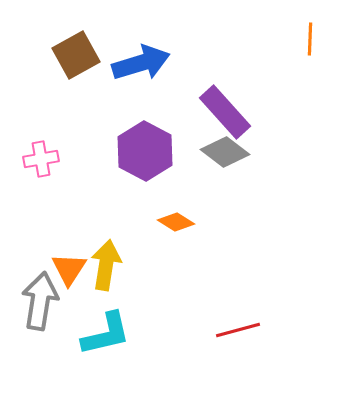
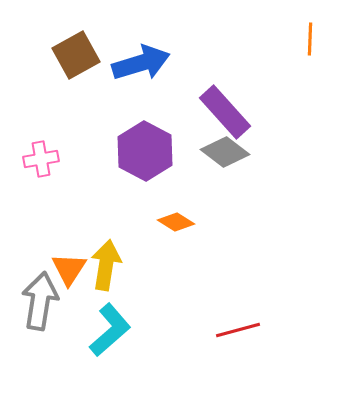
cyan L-shape: moved 4 px right, 4 px up; rotated 28 degrees counterclockwise
